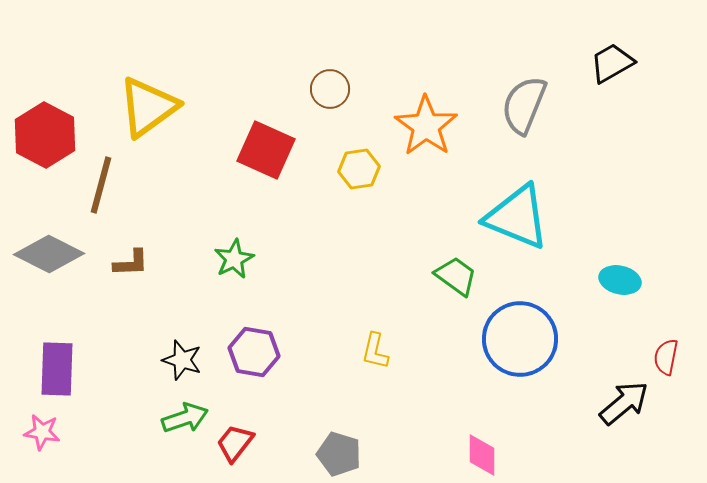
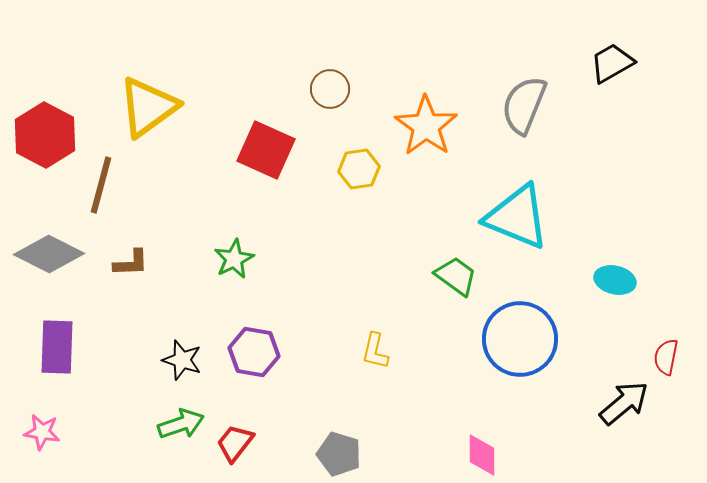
cyan ellipse: moved 5 px left
purple rectangle: moved 22 px up
green arrow: moved 4 px left, 6 px down
